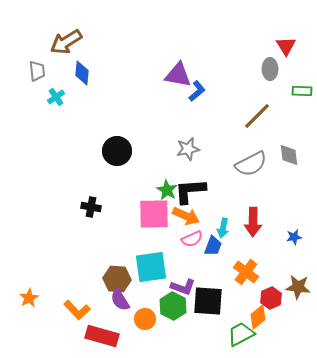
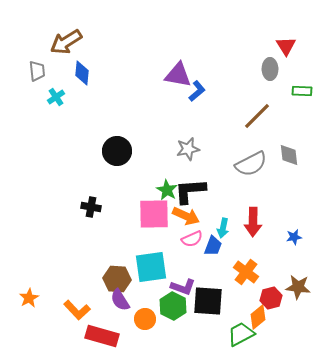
red hexagon: rotated 10 degrees clockwise
